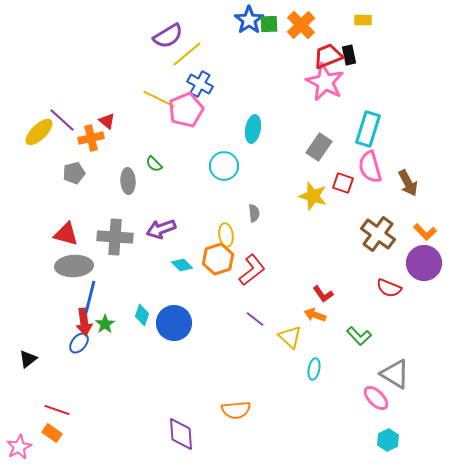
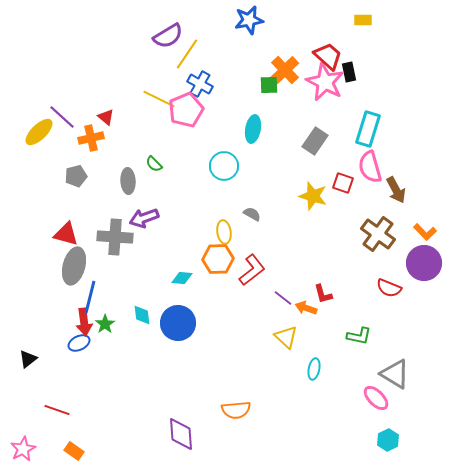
blue star at (249, 20): rotated 24 degrees clockwise
green square at (269, 24): moved 61 px down
orange cross at (301, 25): moved 16 px left, 45 px down
yellow line at (187, 54): rotated 16 degrees counterclockwise
black rectangle at (349, 55): moved 17 px down
red trapezoid at (328, 56): rotated 64 degrees clockwise
purple line at (62, 120): moved 3 px up
red triangle at (107, 121): moved 1 px left, 4 px up
gray rectangle at (319, 147): moved 4 px left, 6 px up
gray pentagon at (74, 173): moved 2 px right, 3 px down
brown arrow at (408, 183): moved 12 px left, 7 px down
gray semicircle at (254, 213): moved 2 px left, 1 px down; rotated 54 degrees counterclockwise
purple arrow at (161, 229): moved 17 px left, 11 px up
yellow ellipse at (226, 235): moved 2 px left, 3 px up
orange hexagon at (218, 259): rotated 16 degrees clockwise
cyan diamond at (182, 265): moved 13 px down; rotated 40 degrees counterclockwise
gray ellipse at (74, 266): rotated 72 degrees counterclockwise
red L-shape at (323, 294): rotated 20 degrees clockwise
cyan diamond at (142, 315): rotated 25 degrees counterclockwise
orange arrow at (315, 315): moved 9 px left, 7 px up
purple line at (255, 319): moved 28 px right, 21 px up
blue circle at (174, 323): moved 4 px right
green L-shape at (359, 336): rotated 35 degrees counterclockwise
yellow triangle at (290, 337): moved 4 px left
blue ellipse at (79, 343): rotated 25 degrees clockwise
orange rectangle at (52, 433): moved 22 px right, 18 px down
pink star at (19, 447): moved 4 px right, 2 px down
